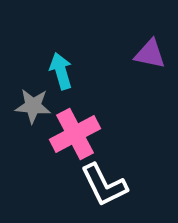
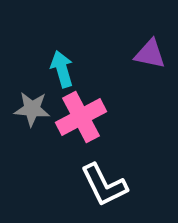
cyan arrow: moved 1 px right, 2 px up
gray star: moved 1 px left, 3 px down
pink cross: moved 6 px right, 17 px up
